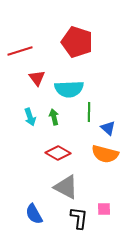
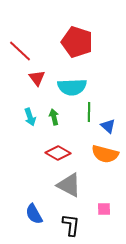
red line: rotated 60 degrees clockwise
cyan semicircle: moved 3 px right, 2 px up
blue triangle: moved 2 px up
gray triangle: moved 3 px right, 2 px up
black L-shape: moved 8 px left, 7 px down
